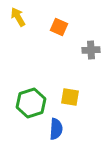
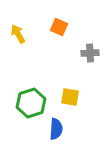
yellow arrow: moved 17 px down
gray cross: moved 1 px left, 3 px down
